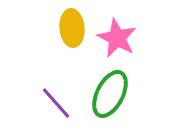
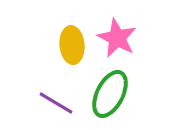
yellow ellipse: moved 17 px down
purple line: rotated 18 degrees counterclockwise
